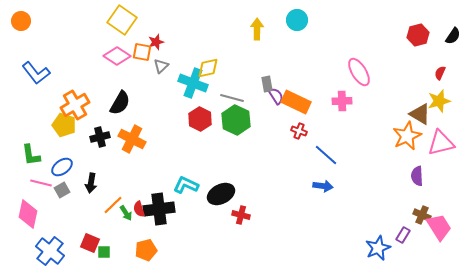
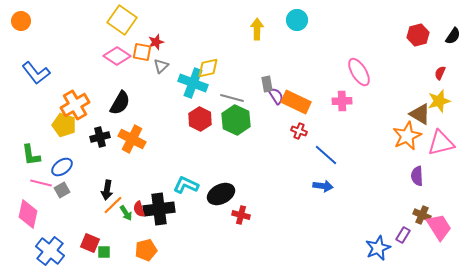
black arrow at (91, 183): moved 16 px right, 7 px down
